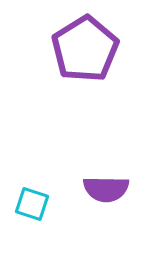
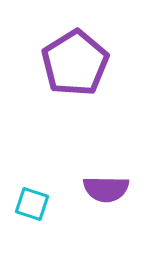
purple pentagon: moved 10 px left, 14 px down
